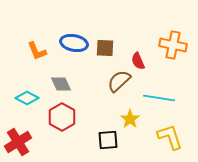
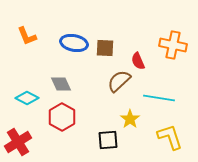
orange L-shape: moved 10 px left, 15 px up
